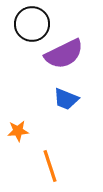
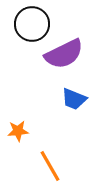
blue trapezoid: moved 8 px right
orange line: rotated 12 degrees counterclockwise
